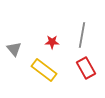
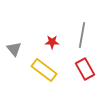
red rectangle: moved 1 px left, 1 px down
